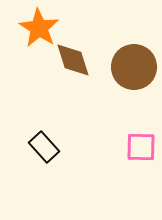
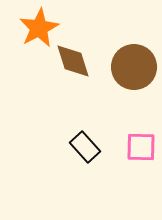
orange star: rotated 12 degrees clockwise
brown diamond: moved 1 px down
black rectangle: moved 41 px right
